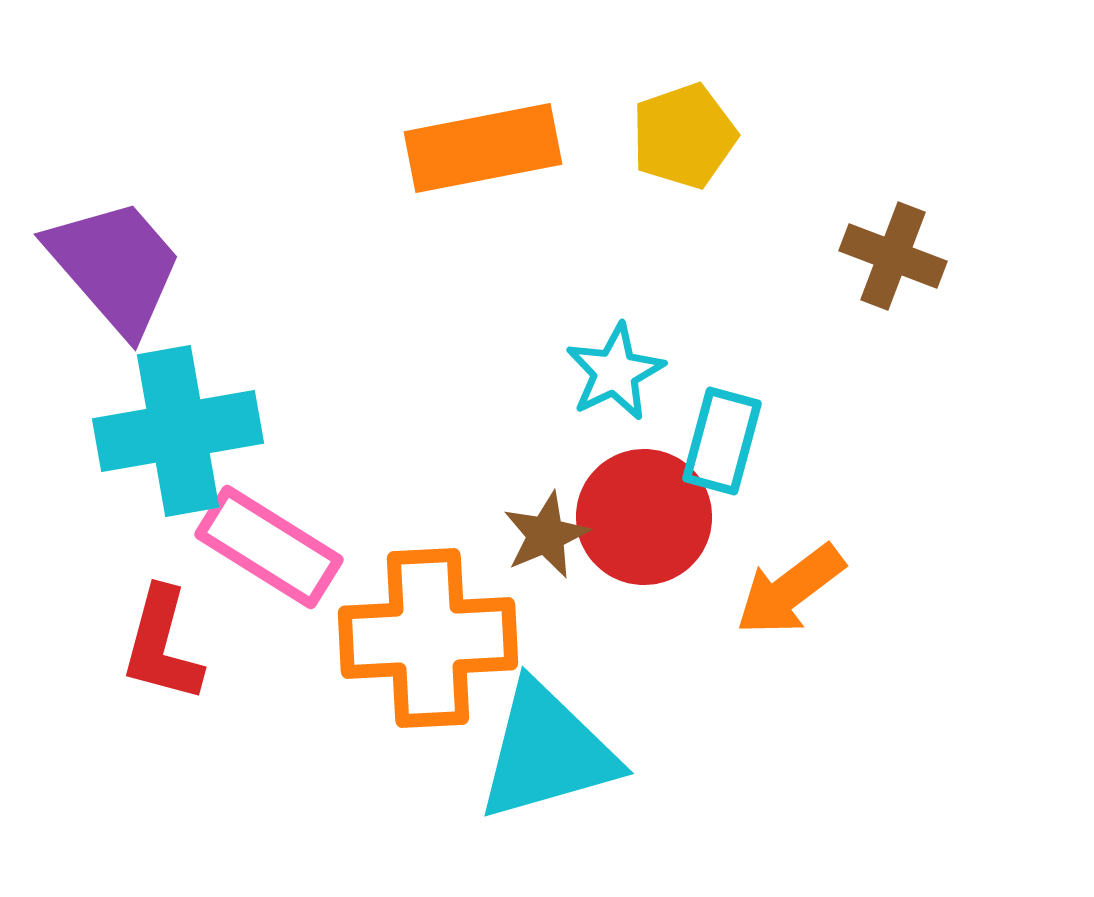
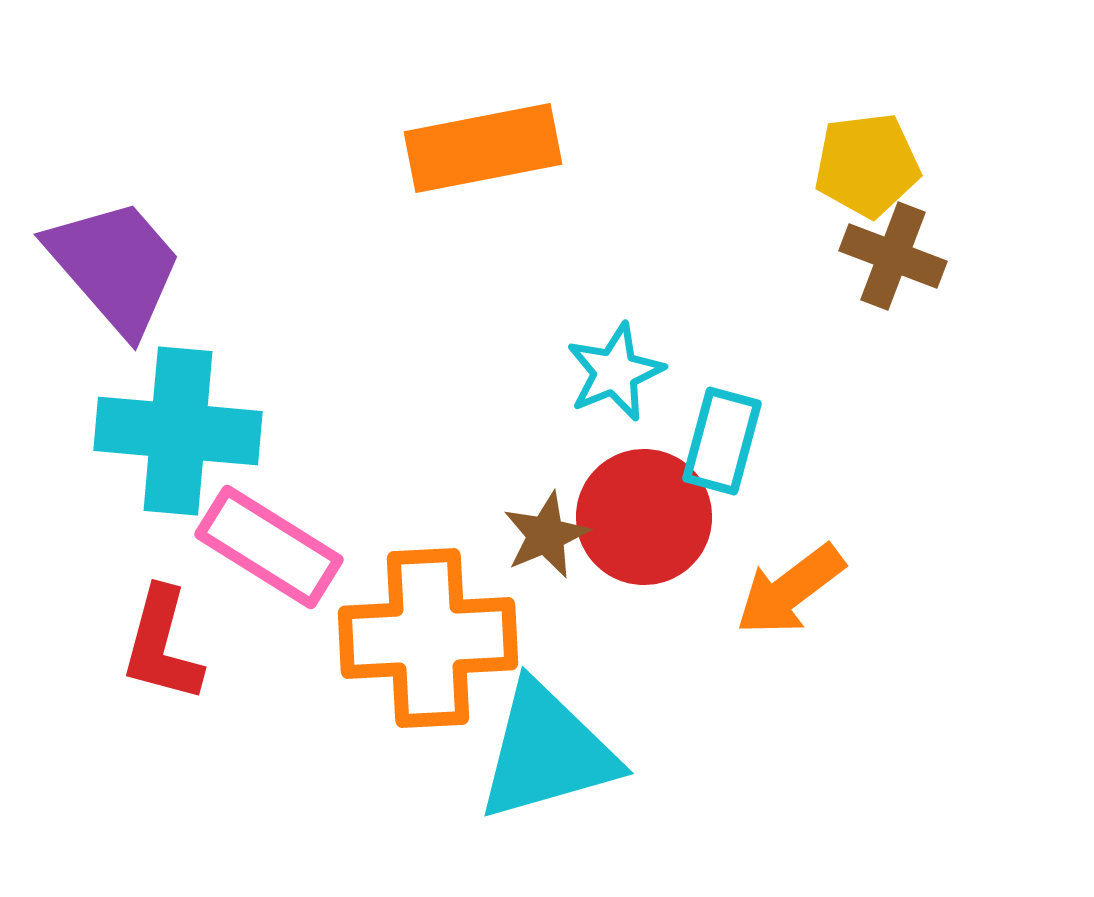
yellow pentagon: moved 183 px right, 29 px down; rotated 12 degrees clockwise
cyan star: rotated 4 degrees clockwise
cyan cross: rotated 15 degrees clockwise
